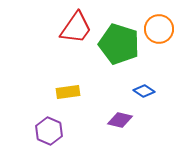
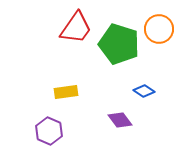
yellow rectangle: moved 2 px left
purple diamond: rotated 40 degrees clockwise
